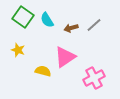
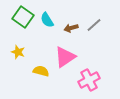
yellow star: moved 2 px down
yellow semicircle: moved 2 px left
pink cross: moved 5 px left, 2 px down
